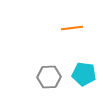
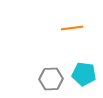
gray hexagon: moved 2 px right, 2 px down
